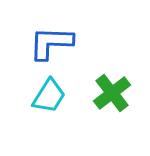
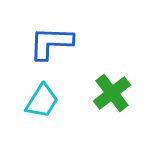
cyan trapezoid: moved 7 px left, 5 px down
